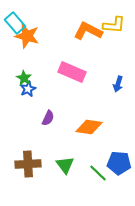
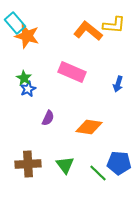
orange L-shape: rotated 12 degrees clockwise
